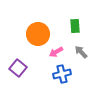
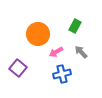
green rectangle: rotated 32 degrees clockwise
